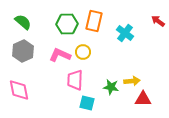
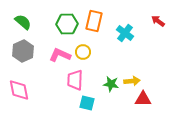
green star: moved 3 px up
